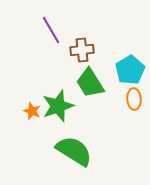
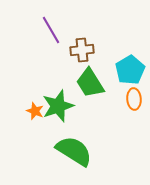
orange star: moved 3 px right
